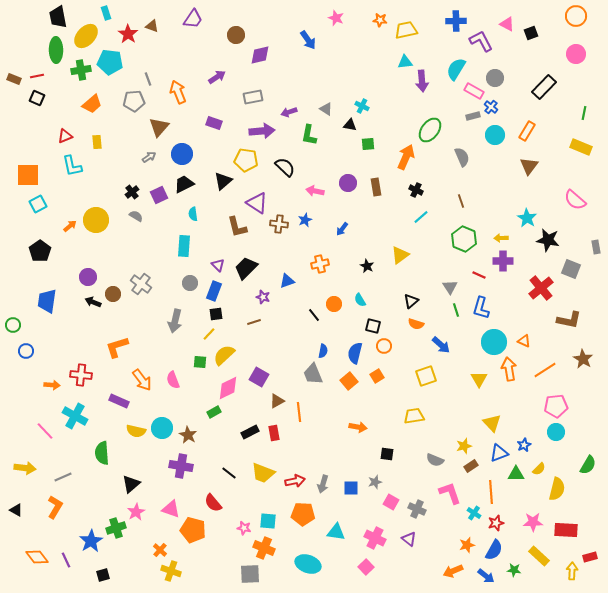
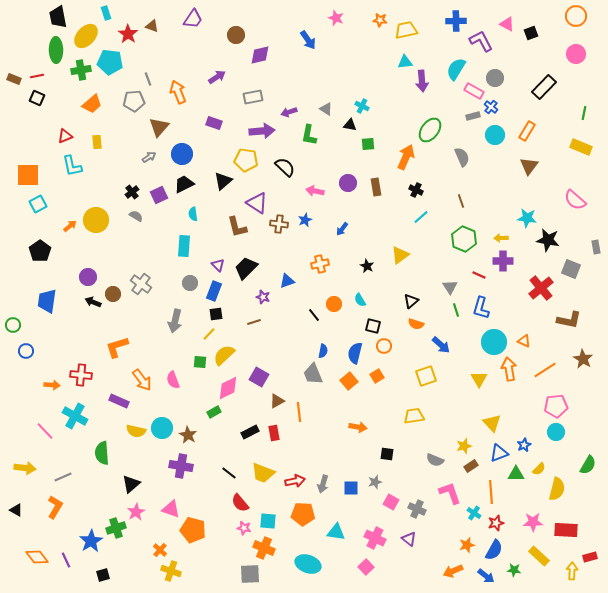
cyan star at (527, 218): rotated 24 degrees counterclockwise
red semicircle at (213, 503): moved 27 px right
